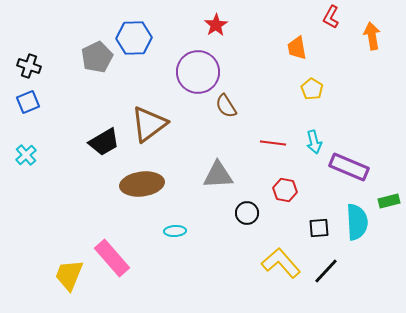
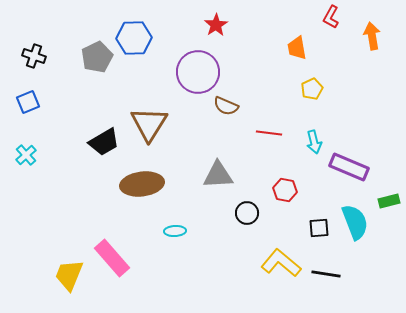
black cross: moved 5 px right, 10 px up
yellow pentagon: rotated 15 degrees clockwise
brown semicircle: rotated 35 degrees counterclockwise
brown triangle: rotated 21 degrees counterclockwise
red line: moved 4 px left, 10 px up
cyan semicircle: moved 2 px left; rotated 18 degrees counterclockwise
yellow L-shape: rotated 9 degrees counterclockwise
black line: moved 3 px down; rotated 56 degrees clockwise
